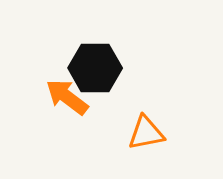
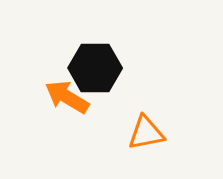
orange arrow: rotated 6 degrees counterclockwise
